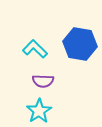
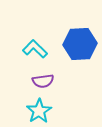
blue hexagon: rotated 12 degrees counterclockwise
purple semicircle: rotated 10 degrees counterclockwise
